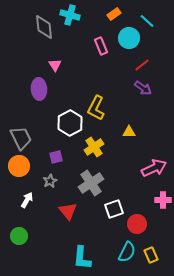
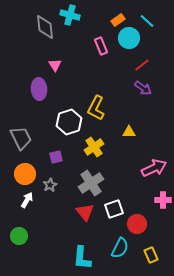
orange rectangle: moved 4 px right, 6 px down
gray diamond: moved 1 px right
white hexagon: moved 1 px left, 1 px up; rotated 10 degrees clockwise
orange circle: moved 6 px right, 8 px down
gray star: moved 4 px down
red triangle: moved 17 px right, 1 px down
cyan semicircle: moved 7 px left, 4 px up
